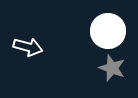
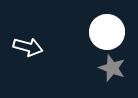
white circle: moved 1 px left, 1 px down
